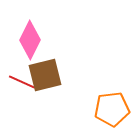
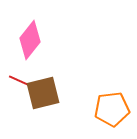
pink diamond: rotated 12 degrees clockwise
brown square: moved 2 px left, 18 px down
